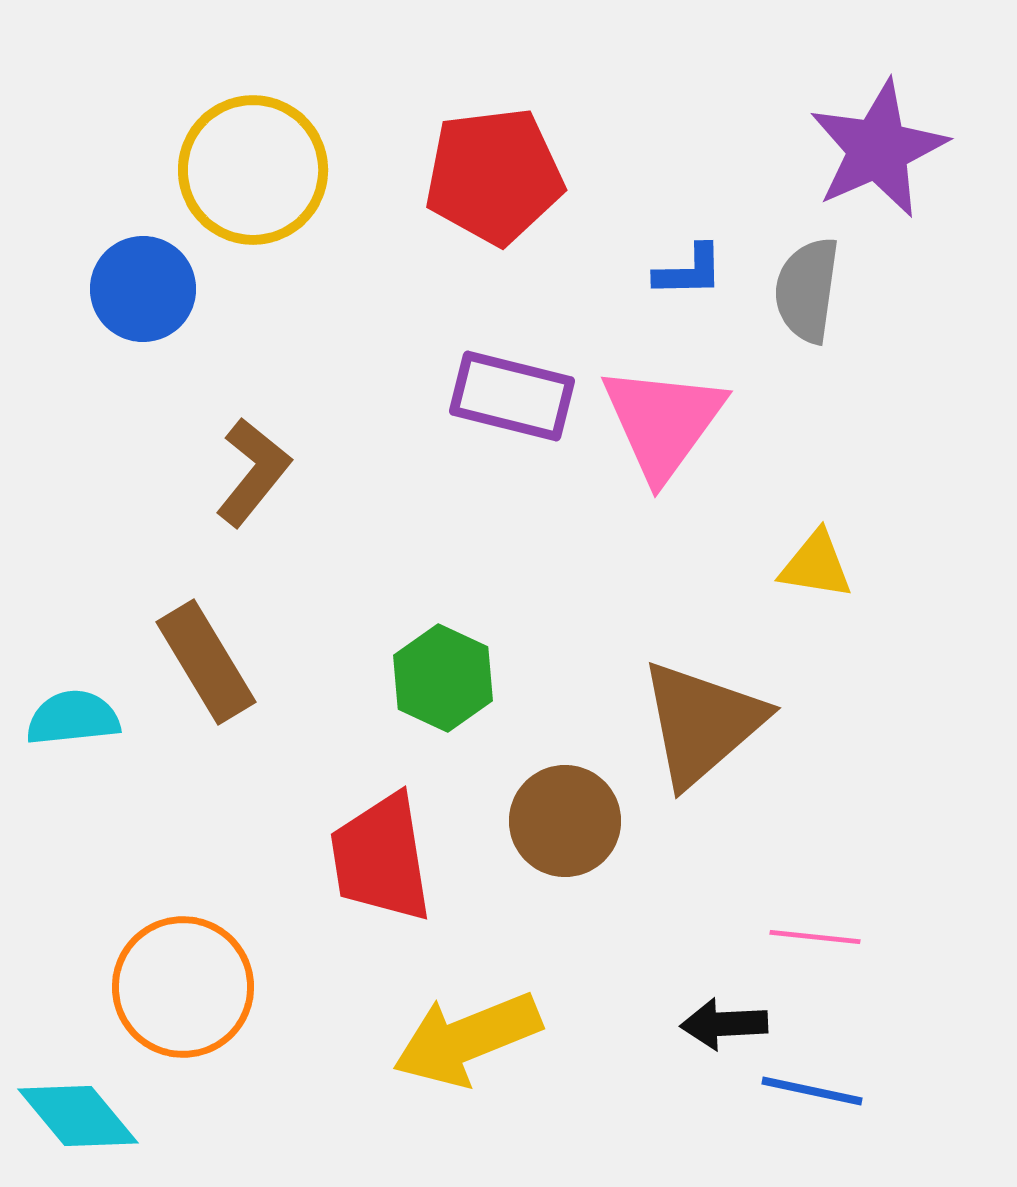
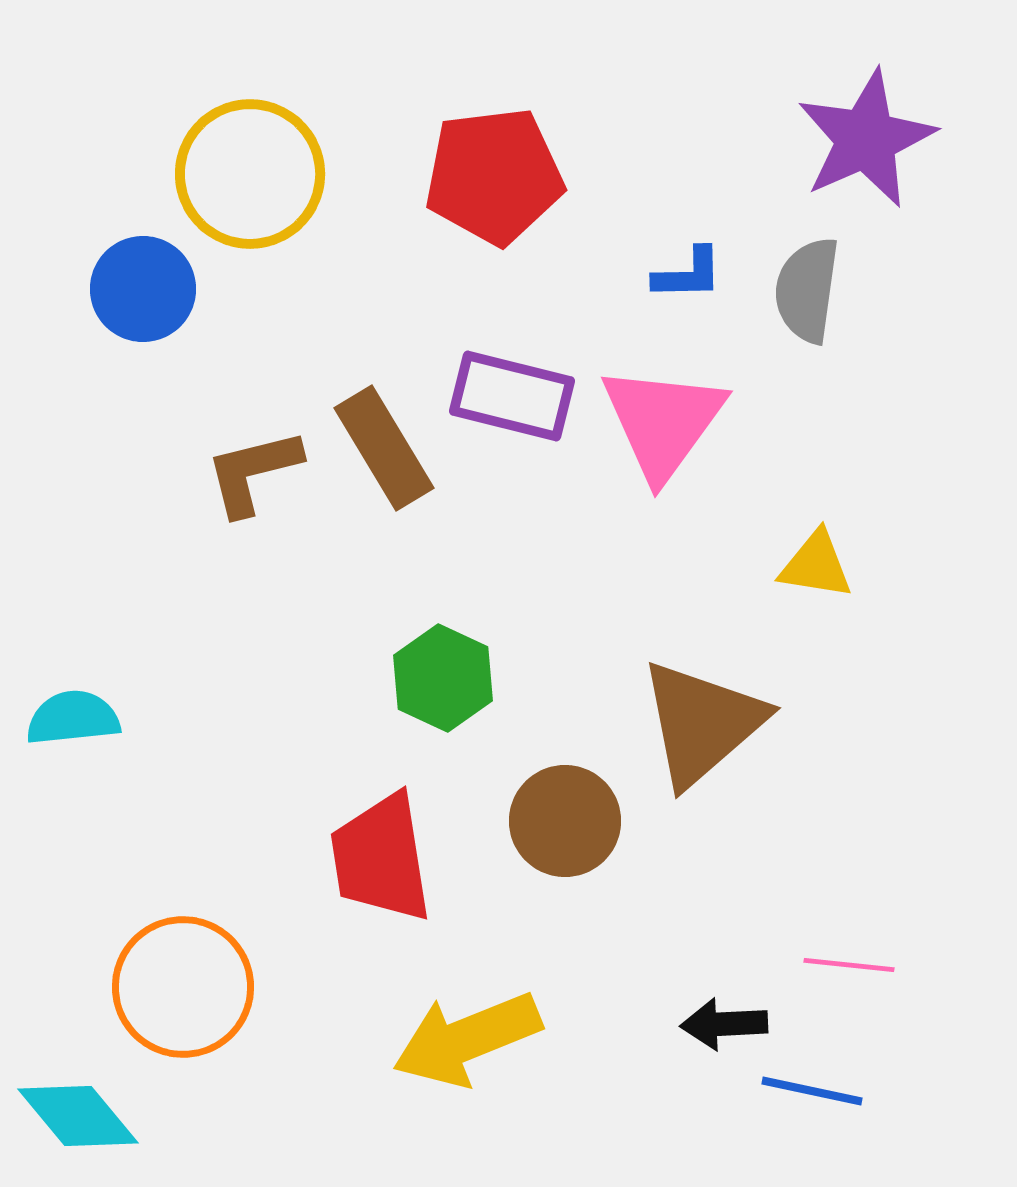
purple star: moved 12 px left, 10 px up
yellow circle: moved 3 px left, 4 px down
blue L-shape: moved 1 px left, 3 px down
brown L-shape: rotated 143 degrees counterclockwise
brown rectangle: moved 178 px right, 214 px up
pink line: moved 34 px right, 28 px down
